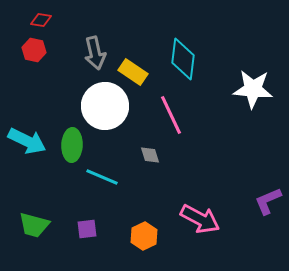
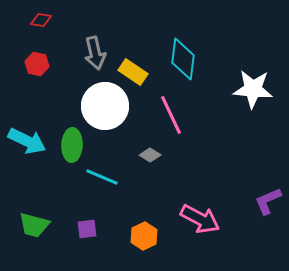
red hexagon: moved 3 px right, 14 px down
gray diamond: rotated 40 degrees counterclockwise
